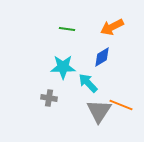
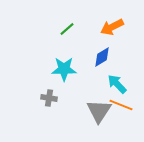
green line: rotated 49 degrees counterclockwise
cyan star: moved 1 px right, 2 px down
cyan arrow: moved 29 px right, 1 px down
